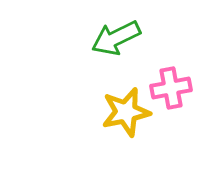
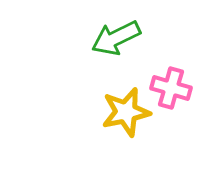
pink cross: rotated 27 degrees clockwise
